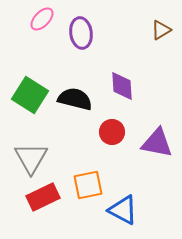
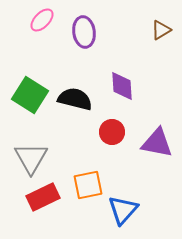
pink ellipse: moved 1 px down
purple ellipse: moved 3 px right, 1 px up
blue triangle: rotated 44 degrees clockwise
